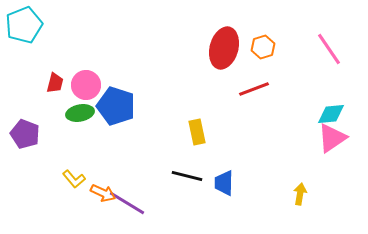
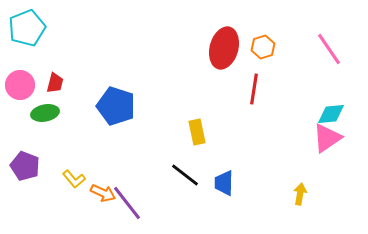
cyan pentagon: moved 3 px right, 3 px down
pink circle: moved 66 px left
red line: rotated 60 degrees counterclockwise
green ellipse: moved 35 px left
purple pentagon: moved 32 px down
pink triangle: moved 5 px left
black line: moved 2 px left, 1 px up; rotated 24 degrees clockwise
purple line: rotated 21 degrees clockwise
